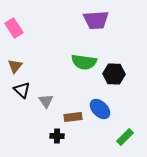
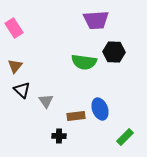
black hexagon: moved 22 px up
blue ellipse: rotated 25 degrees clockwise
brown rectangle: moved 3 px right, 1 px up
black cross: moved 2 px right
